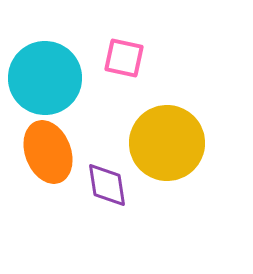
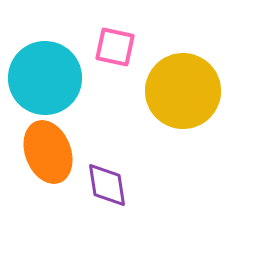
pink square: moved 9 px left, 11 px up
yellow circle: moved 16 px right, 52 px up
